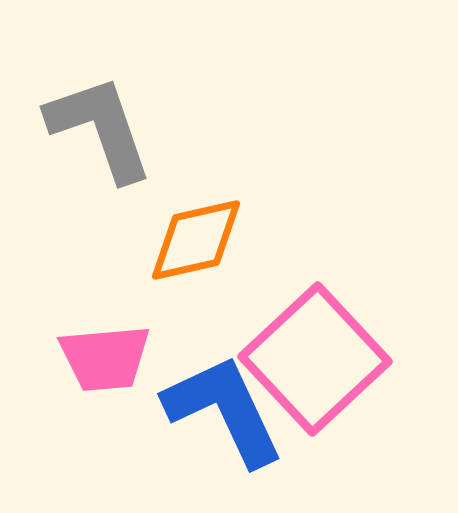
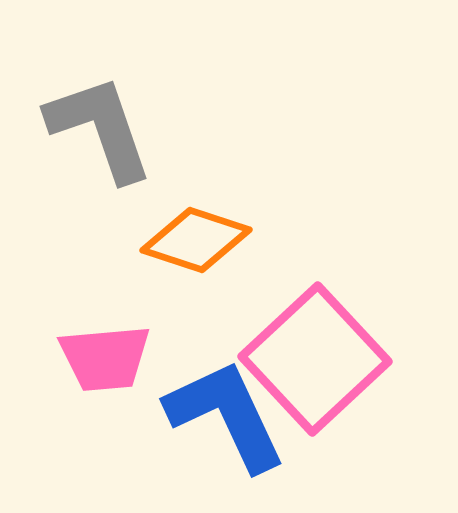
orange diamond: rotated 31 degrees clockwise
blue L-shape: moved 2 px right, 5 px down
